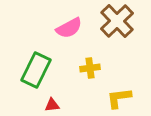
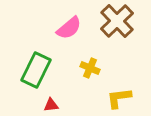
pink semicircle: rotated 12 degrees counterclockwise
yellow cross: rotated 30 degrees clockwise
red triangle: moved 1 px left
